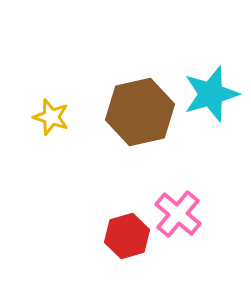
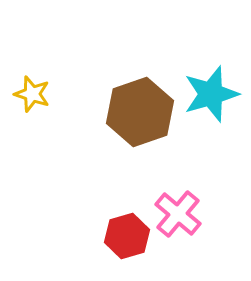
brown hexagon: rotated 6 degrees counterclockwise
yellow star: moved 19 px left, 23 px up
